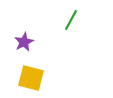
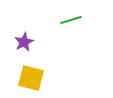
green line: rotated 45 degrees clockwise
